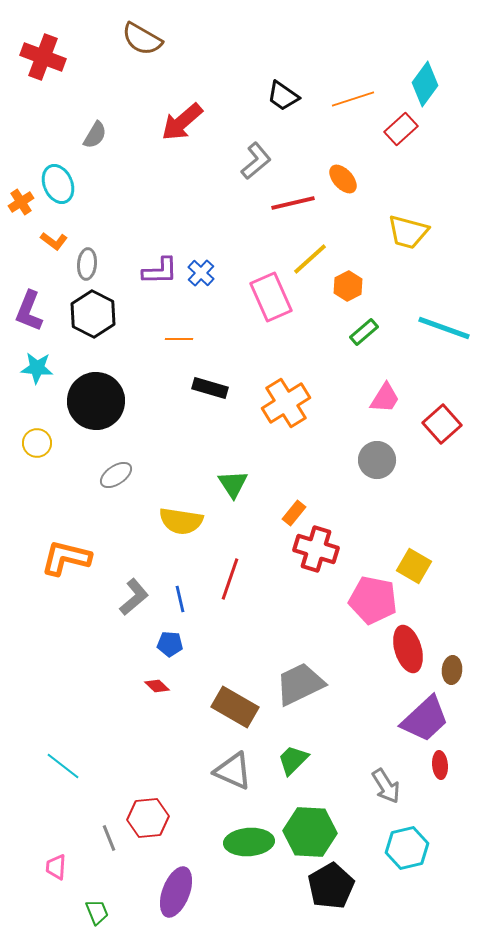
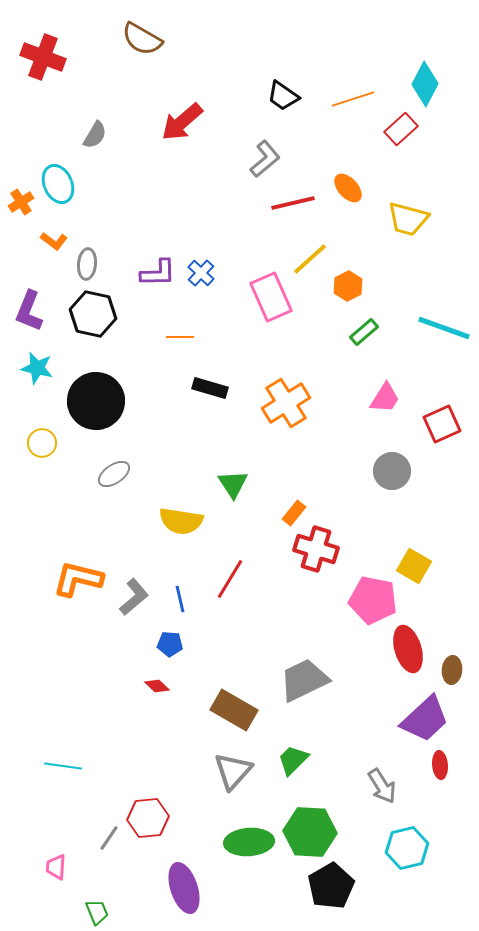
cyan diamond at (425, 84): rotated 9 degrees counterclockwise
gray L-shape at (256, 161): moved 9 px right, 2 px up
orange ellipse at (343, 179): moved 5 px right, 9 px down
yellow trapezoid at (408, 232): moved 13 px up
purple L-shape at (160, 271): moved 2 px left, 2 px down
black hexagon at (93, 314): rotated 15 degrees counterclockwise
orange line at (179, 339): moved 1 px right, 2 px up
cyan star at (37, 368): rotated 8 degrees clockwise
red square at (442, 424): rotated 18 degrees clockwise
yellow circle at (37, 443): moved 5 px right
gray circle at (377, 460): moved 15 px right, 11 px down
gray ellipse at (116, 475): moved 2 px left, 1 px up
orange L-shape at (66, 558): moved 12 px right, 21 px down
red line at (230, 579): rotated 12 degrees clockwise
gray trapezoid at (300, 684): moved 4 px right, 4 px up
brown rectangle at (235, 707): moved 1 px left, 3 px down
cyan line at (63, 766): rotated 30 degrees counterclockwise
gray triangle at (233, 771): rotated 48 degrees clockwise
gray arrow at (386, 786): moved 4 px left
gray line at (109, 838): rotated 56 degrees clockwise
purple ellipse at (176, 892): moved 8 px right, 4 px up; rotated 39 degrees counterclockwise
